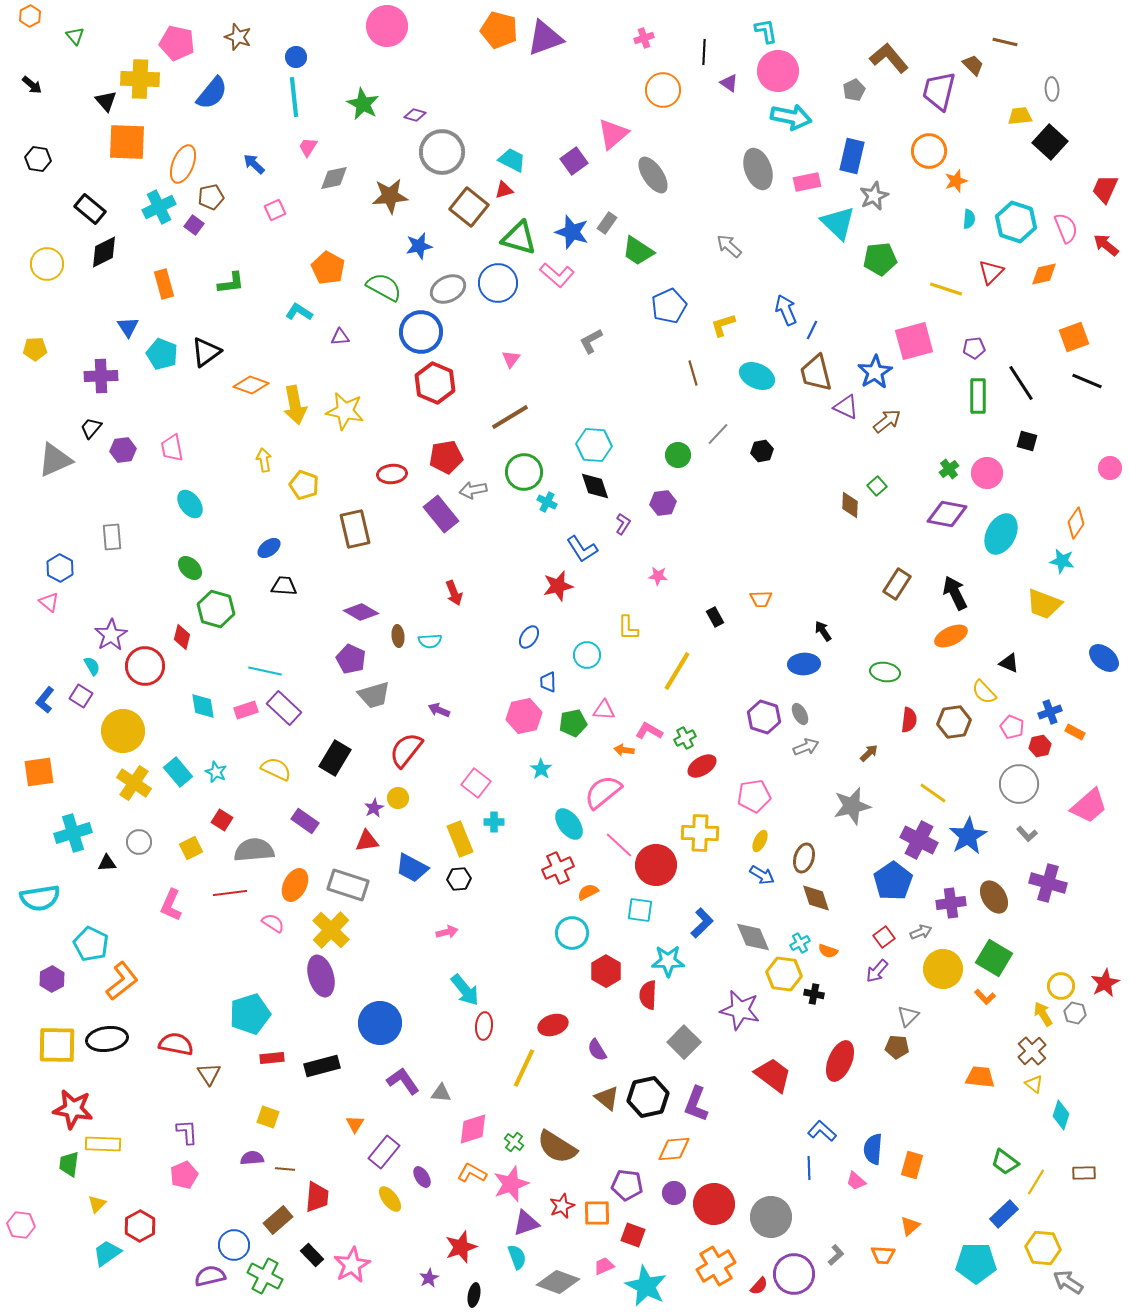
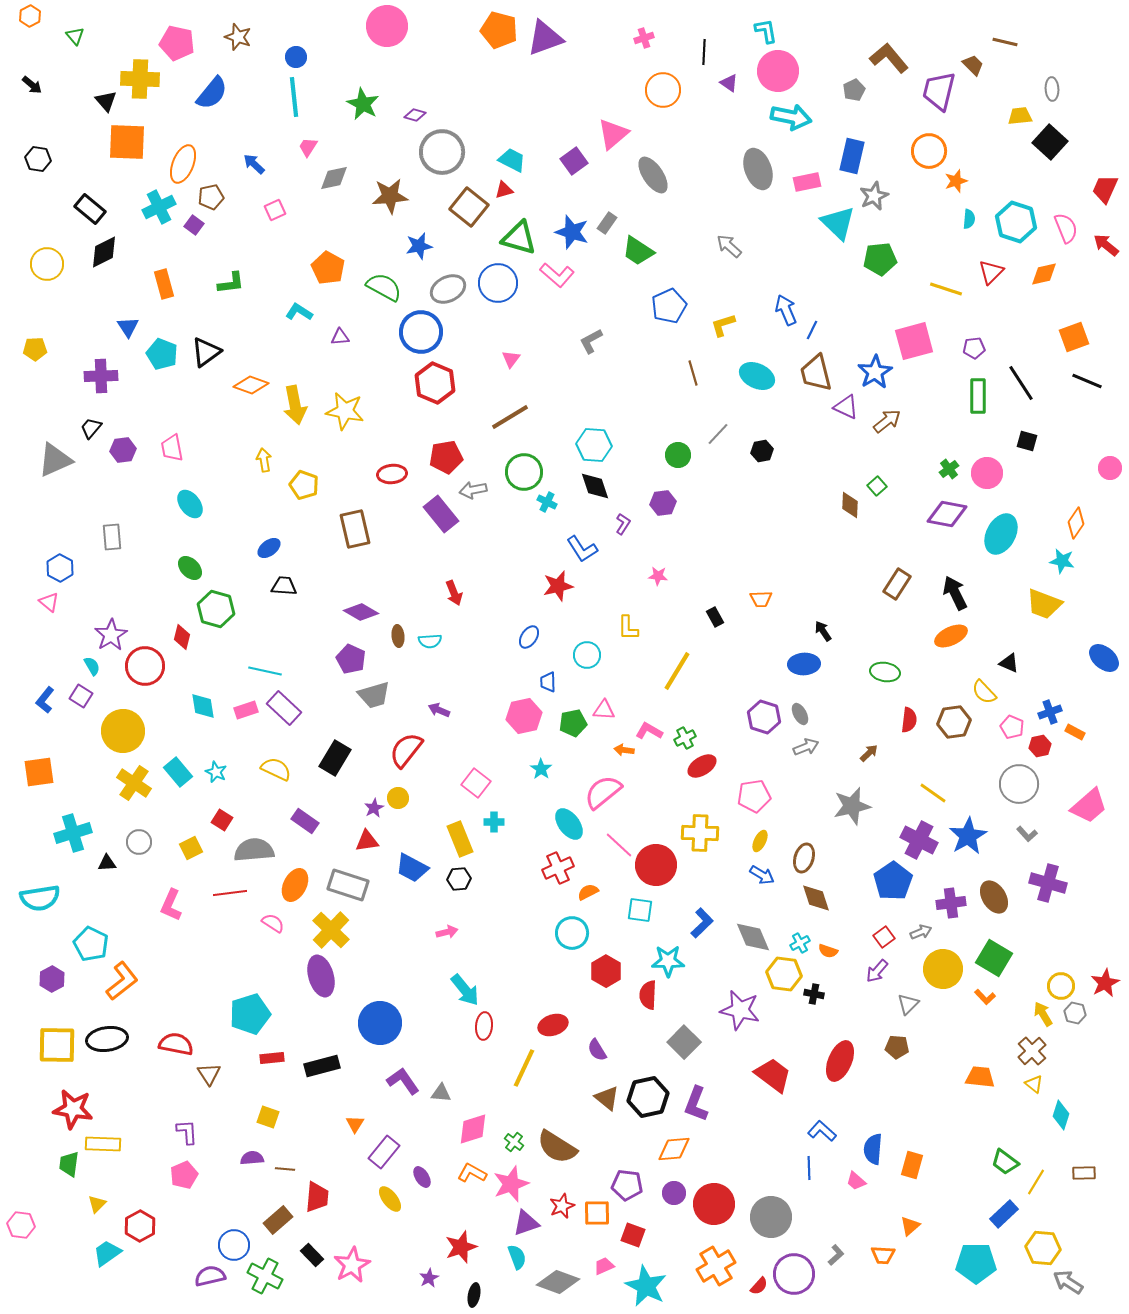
gray triangle at (908, 1016): moved 12 px up
